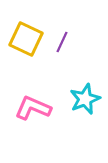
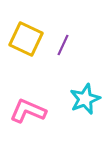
purple line: moved 1 px right, 3 px down
pink L-shape: moved 5 px left, 3 px down
